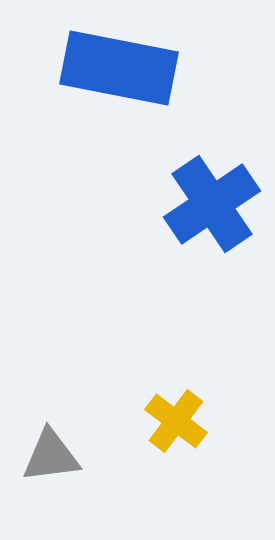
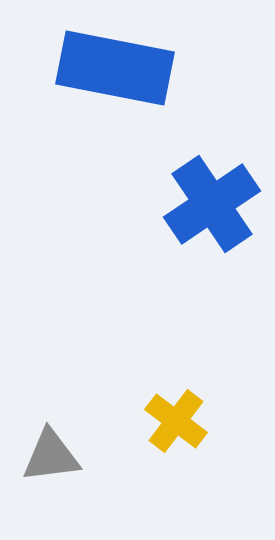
blue rectangle: moved 4 px left
